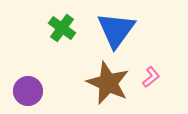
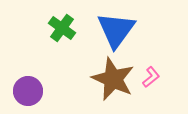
brown star: moved 5 px right, 4 px up
